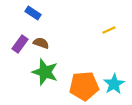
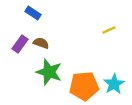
green star: moved 4 px right
